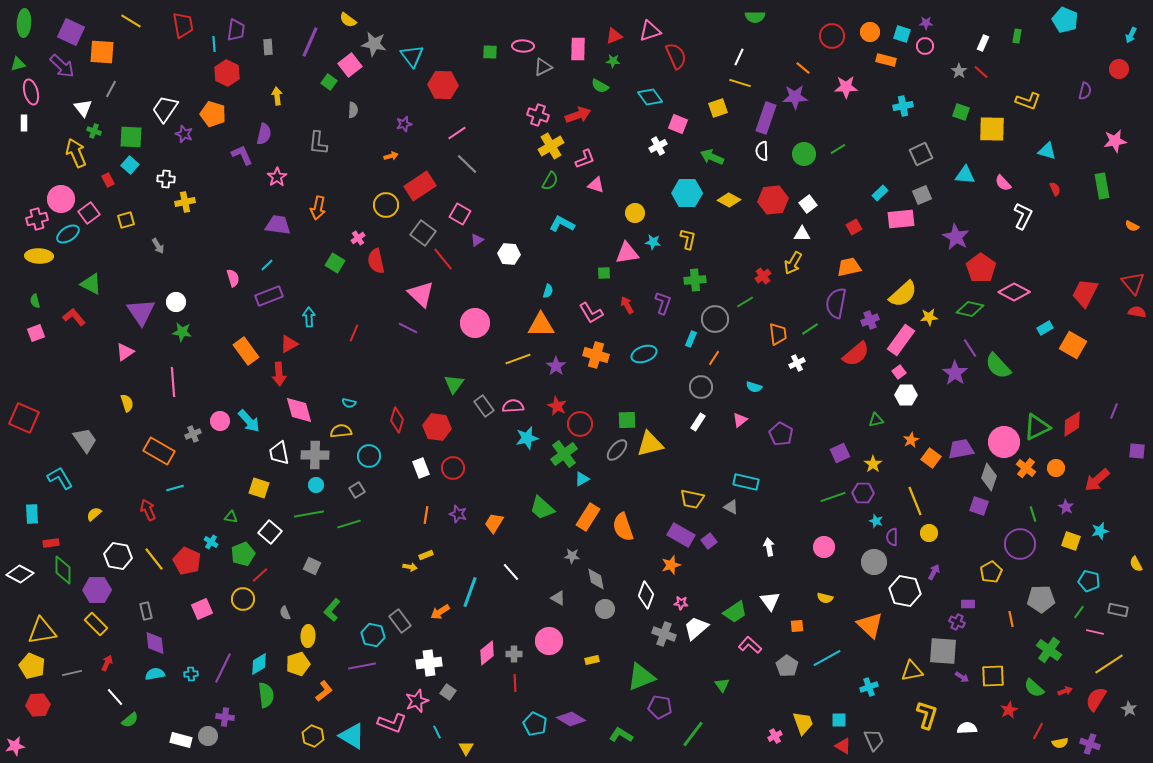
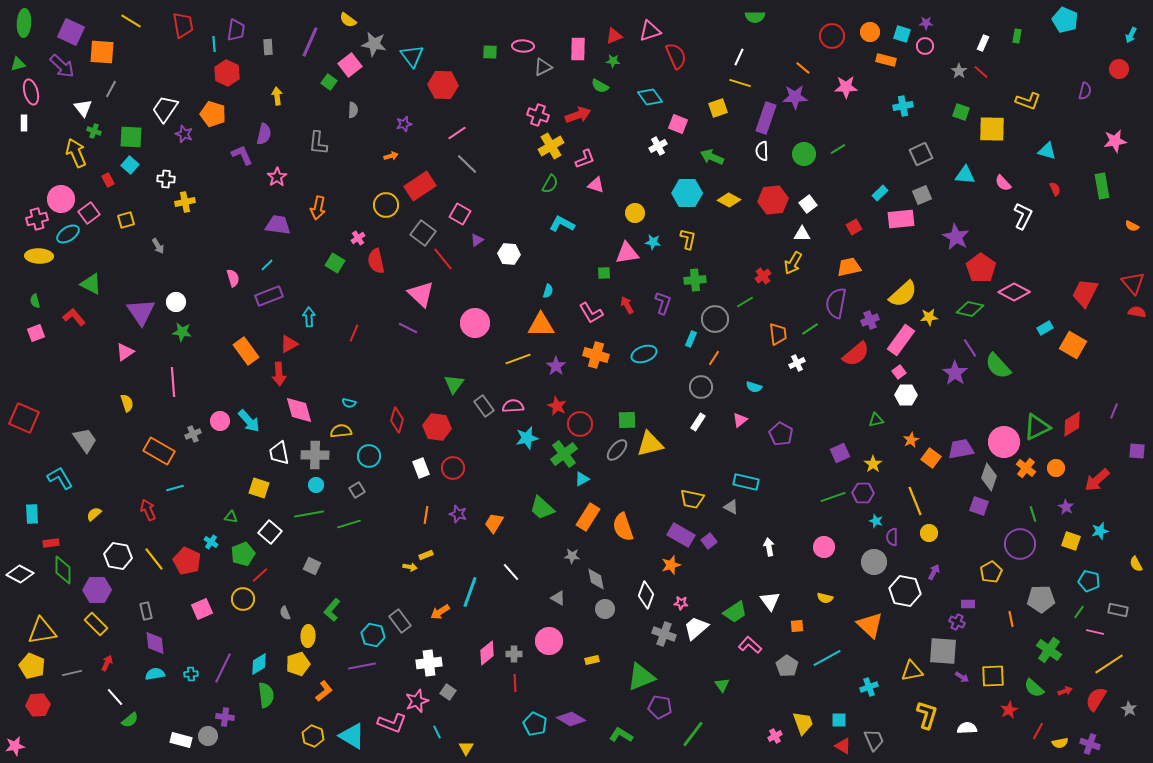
green semicircle at (550, 181): moved 3 px down
